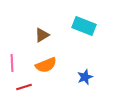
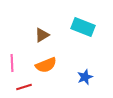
cyan rectangle: moved 1 px left, 1 px down
